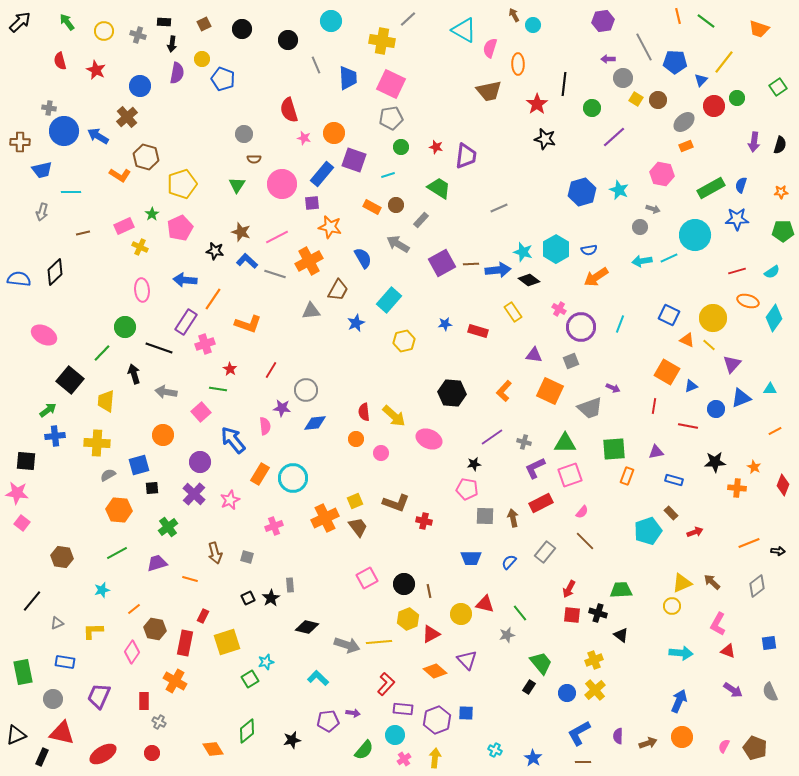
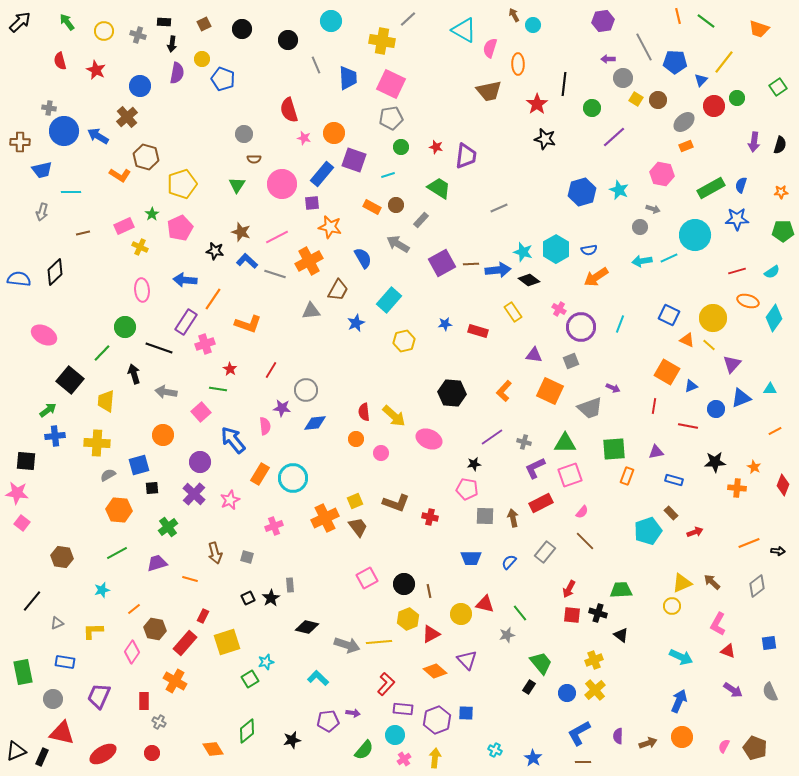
red cross at (424, 521): moved 6 px right, 4 px up
red rectangle at (185, 643): rotated 30 degrees clockwise
cyan arrow at (681, 653): moved 4 px down; rotated 20 degrees clockwise
black triangle at (16, 735): moved 16 px down
